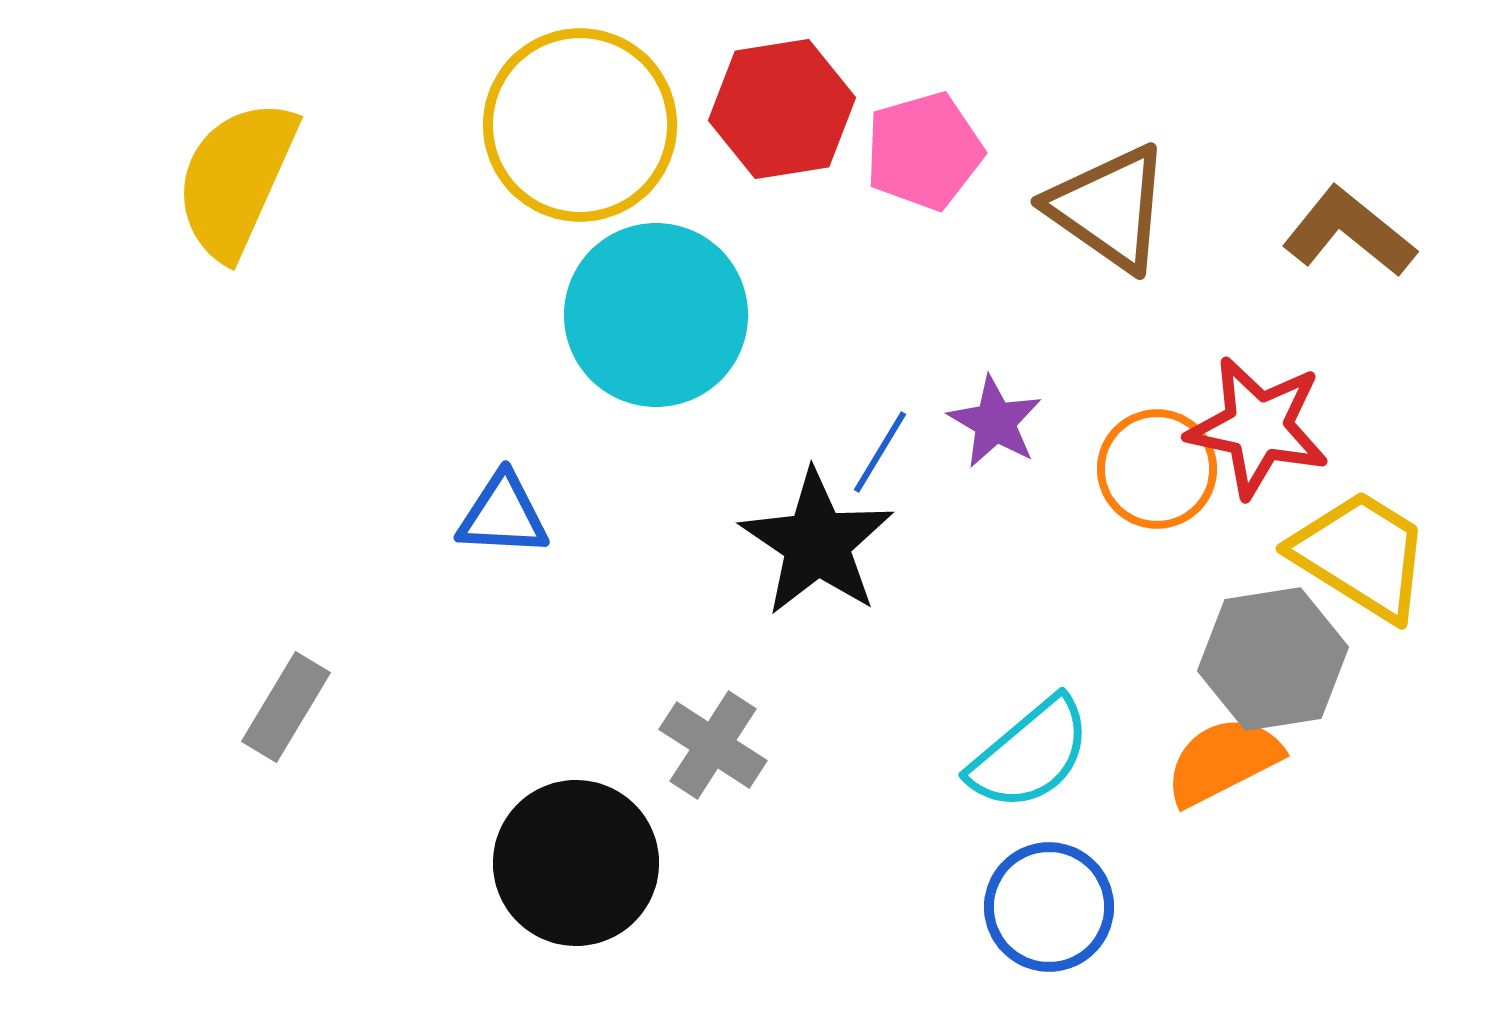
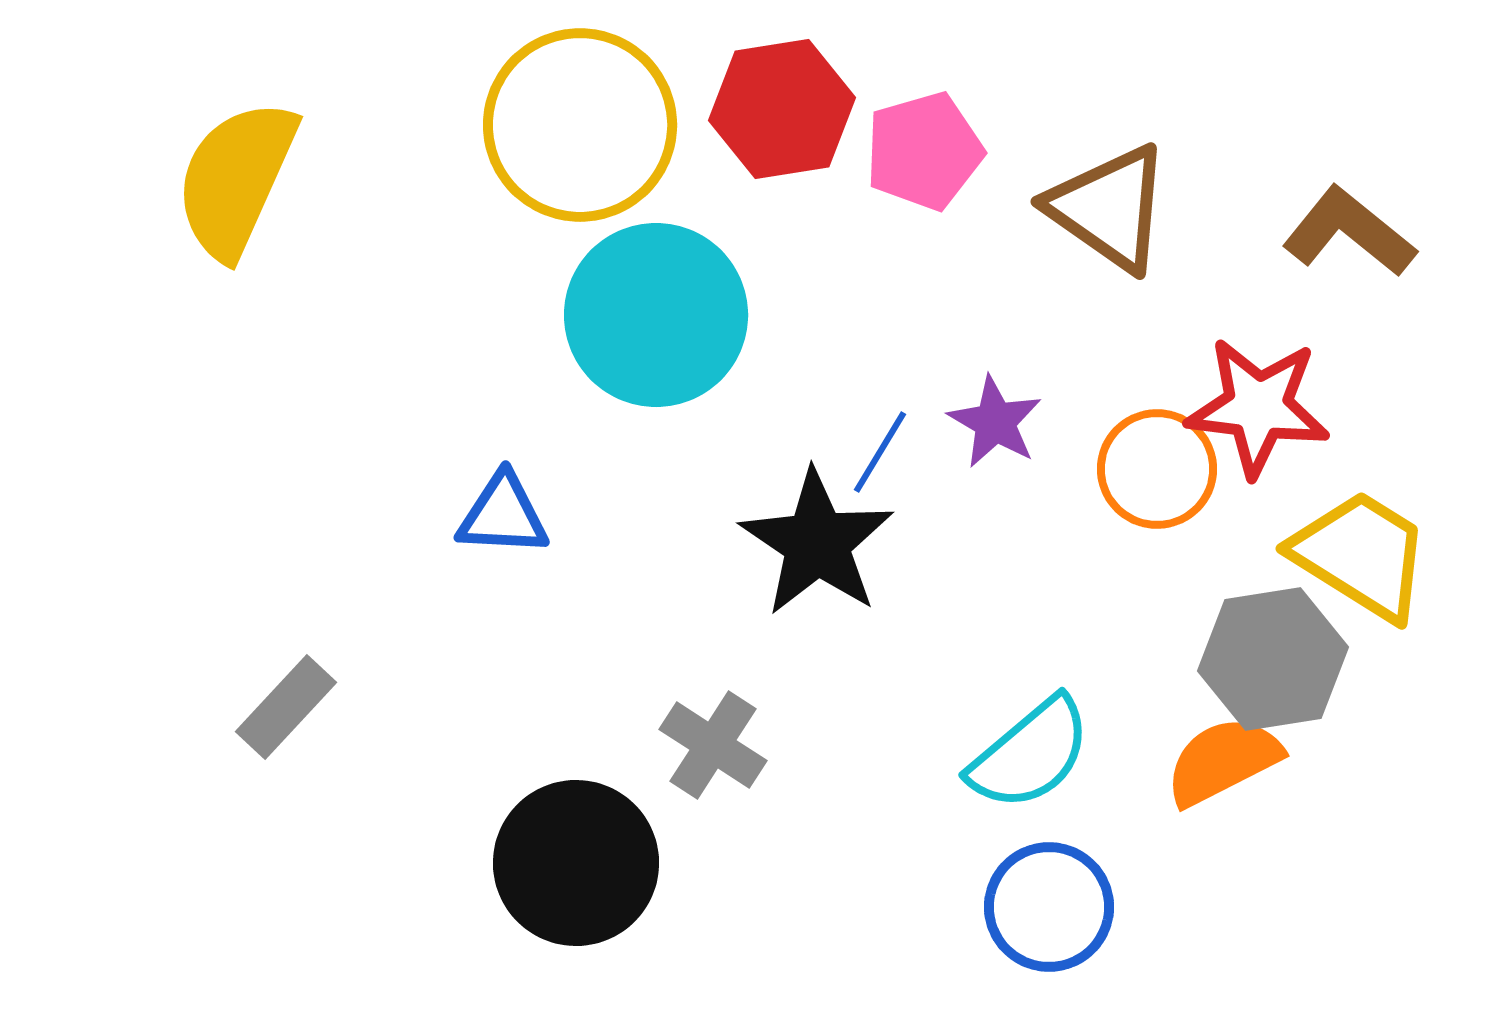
red star: moved 20 px up; rotated 5 degrees counterclockwise
gray rectangle: rotated 12 degrees clockwise
